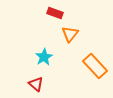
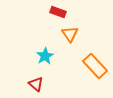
red rectangle: moved 3 px right, 1 px up
orange triangle: rotated 12 degrees counterclockwise
cyan star: moved 1 px right, 1 px up
